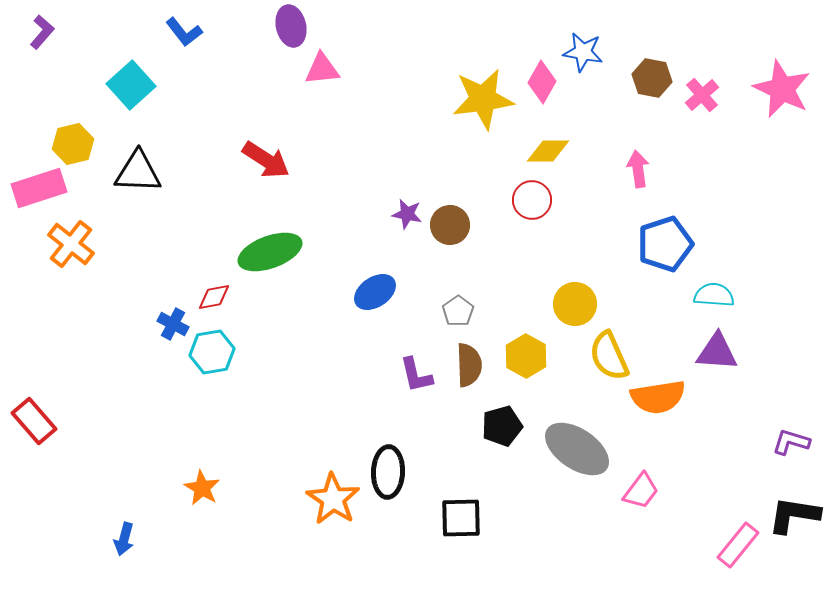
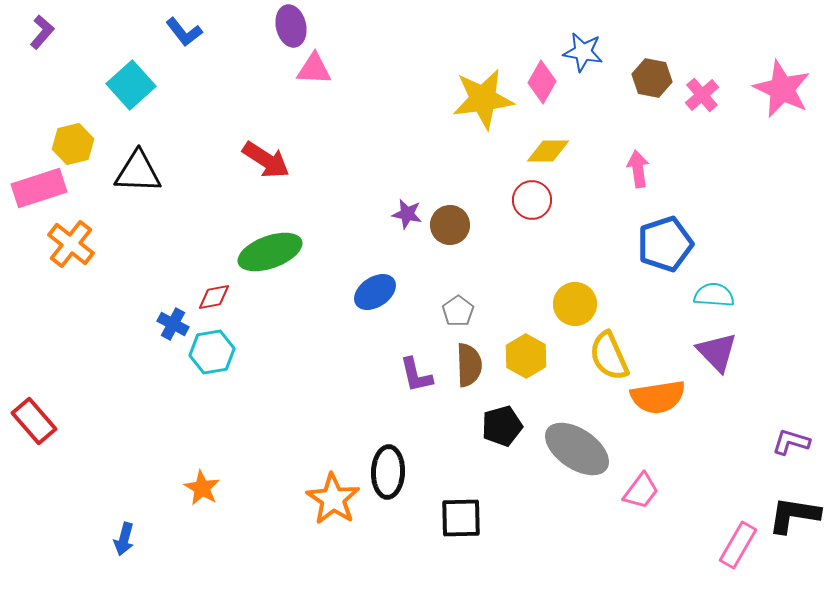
pink triangle at (322, 69): moved 8 px left; rotated 9 degrees clockwise
purple triangle at (717, 352): rotated 42 degrees clockwise
pink rectangle at (738, 545): rotated 9 degrees counterclockwise
